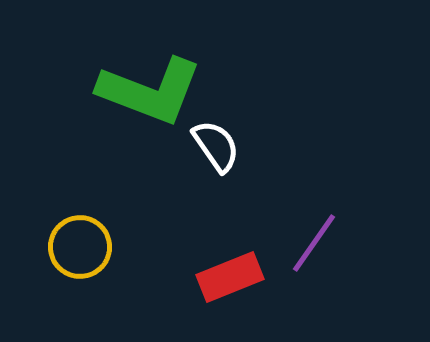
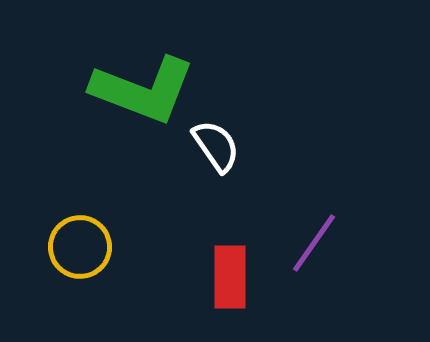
green L-shape: moved 7 px left, 1 px up
red rectangle: rotated 68 degrees counterclockwise
